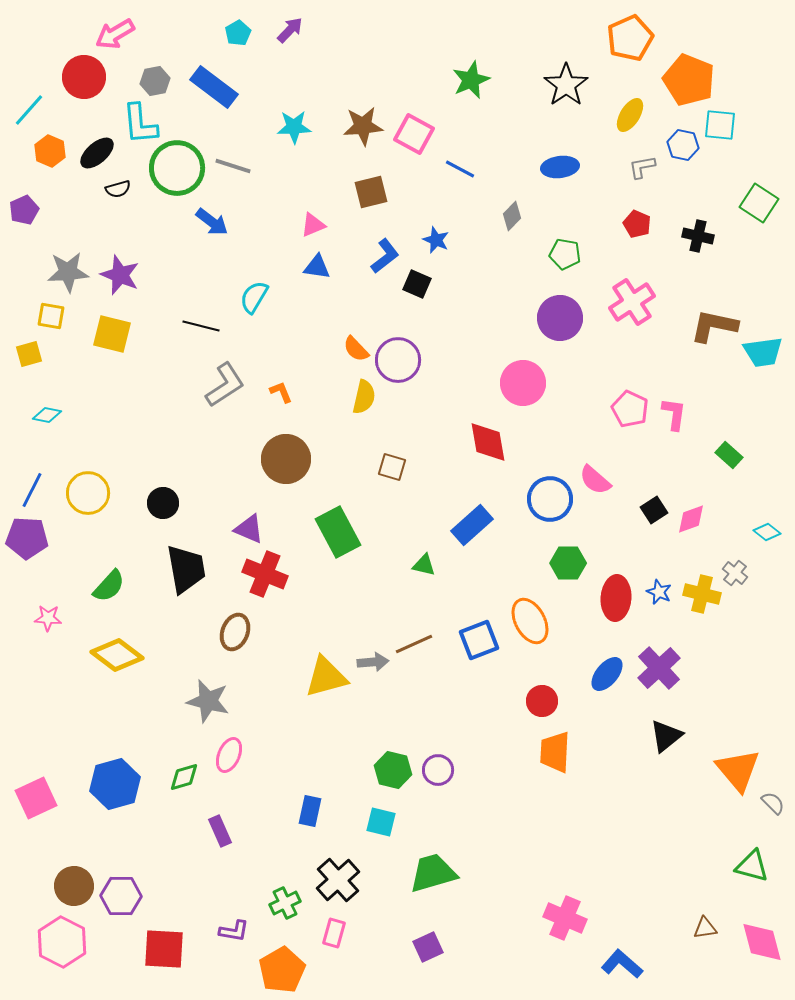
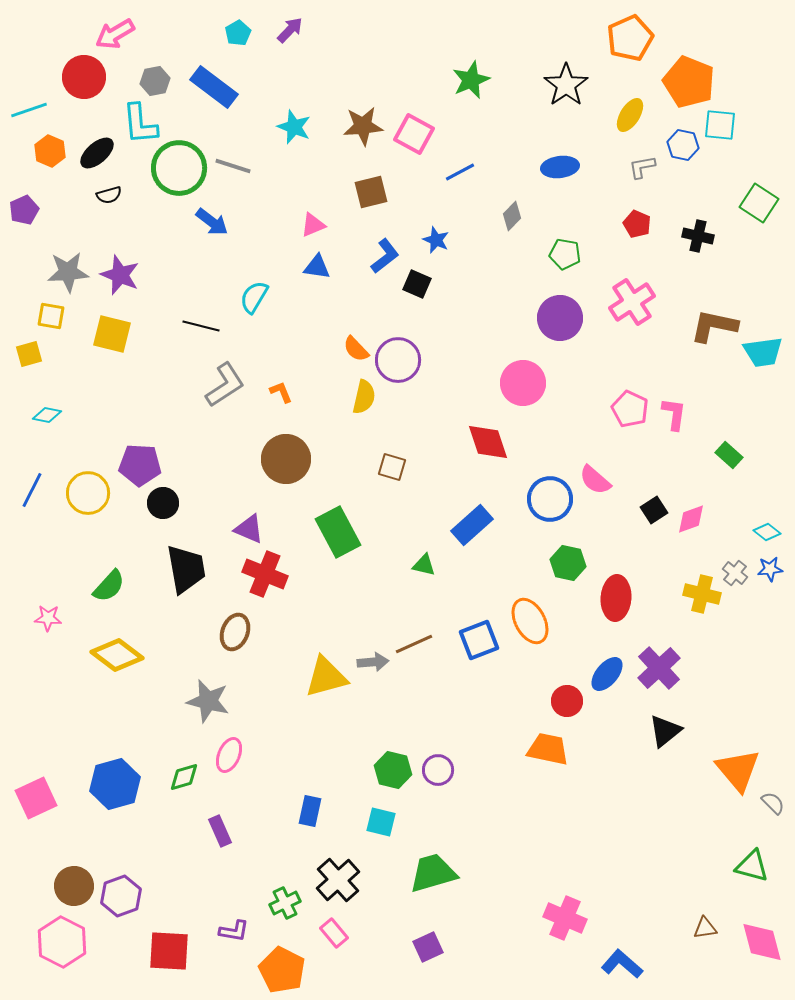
orange pentagon at (689, 80): moved 2 px down
cyan line at (29, 110): rotated 30 degrees clockwise
cyan star at (294, 127): rotated 24 degrees clockwise
green circle at (177, 168): moved 2 px right
blue line at (460, 169): moved 3 px down; rotated 56 degrees counterclockwise
black semicircle at (118, 189): moved 9 px left, 6 px down
red diamond at (488, 442): rotated 9 degrees counterclockwise
purple pentagon at (27, 538): moved 113 px right, 73 px up
green hexagon at (568, 563): rotated 12 degrees clockwise
blue star at (659, 592): moved 111 px right, 23 px up; rotated 30 degrees counterclockwise
red circle at (542, 701): moved 25 px right
black triangle at (666, 736): moved 1 px left, 5 px up
orange trapezoid at (555, 752): moved 7 px left, 3 px up; rotated 99 degrees clockwise
purple hexagon at (121, 896): rotated 21 degrees counterclockwise
pink rectangle at (334, 933): rotated 56 degrees counterclockwise
red square at (164, 949): moved 5 px right, 2 px down
orange pentagon at (282, 970): rotated 15 degrees counterclockwise
